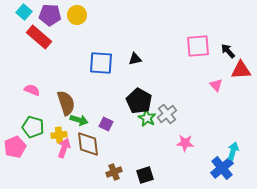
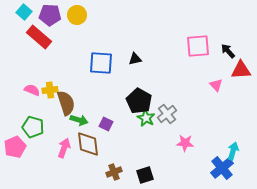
green star: moved 1 px left
yellow cross: moved 9 px left, 45 px up
